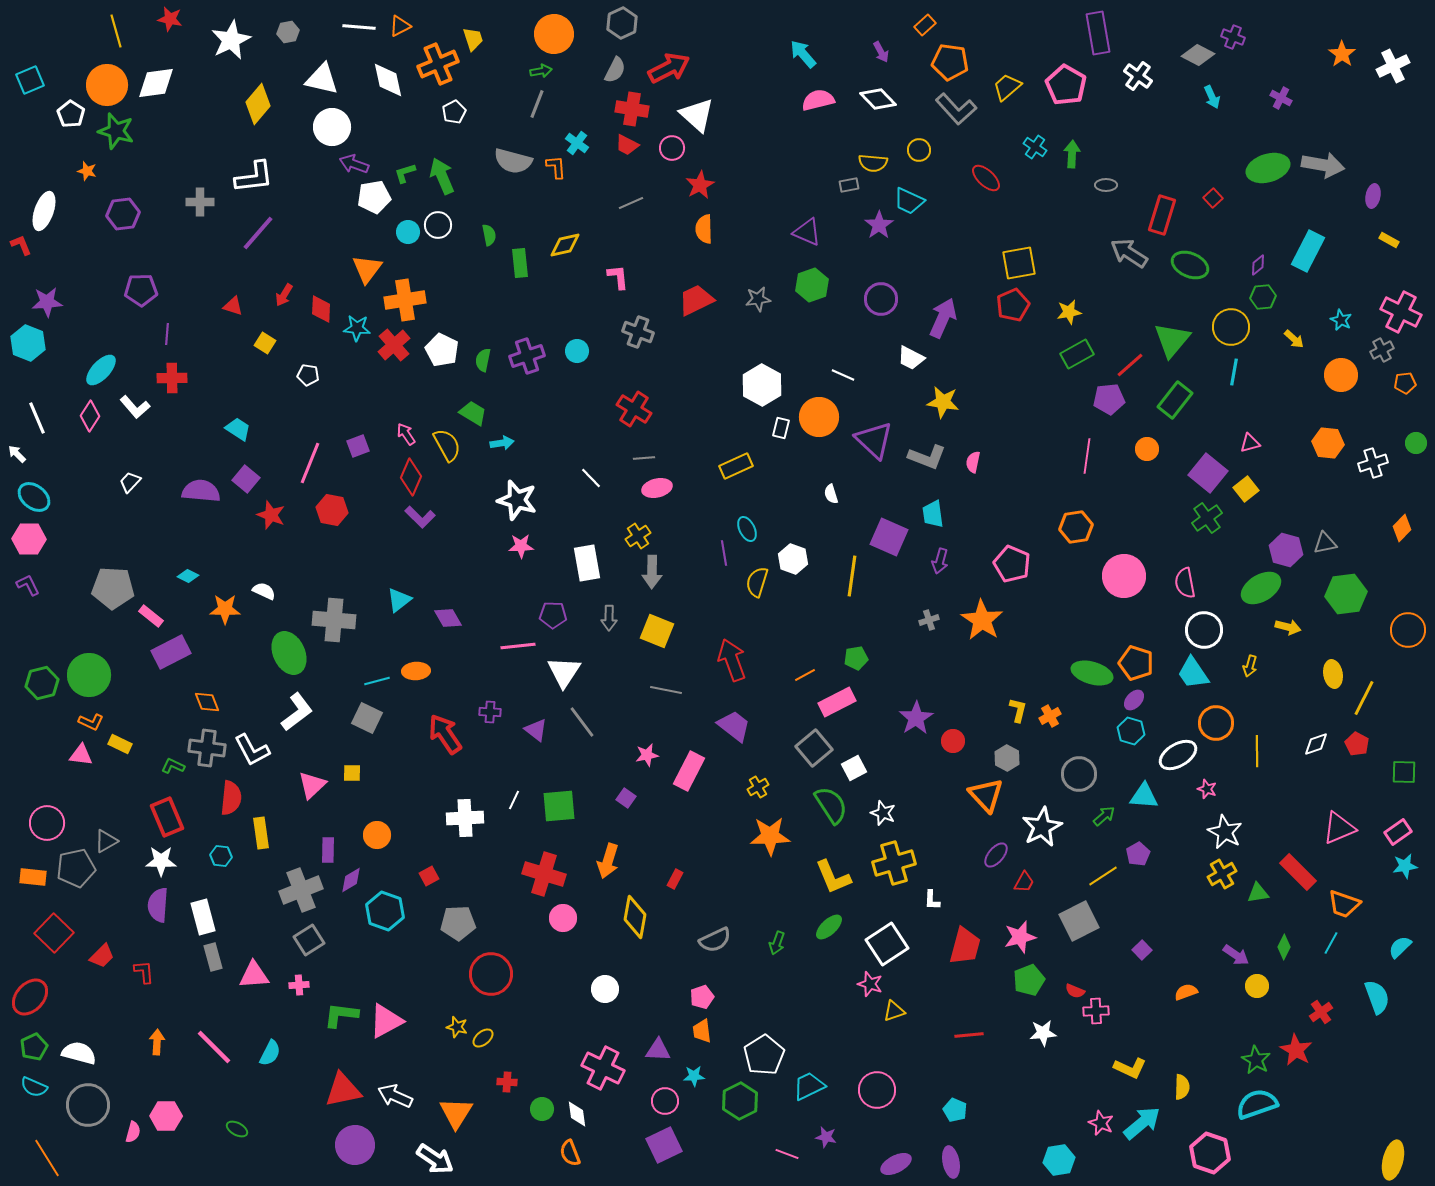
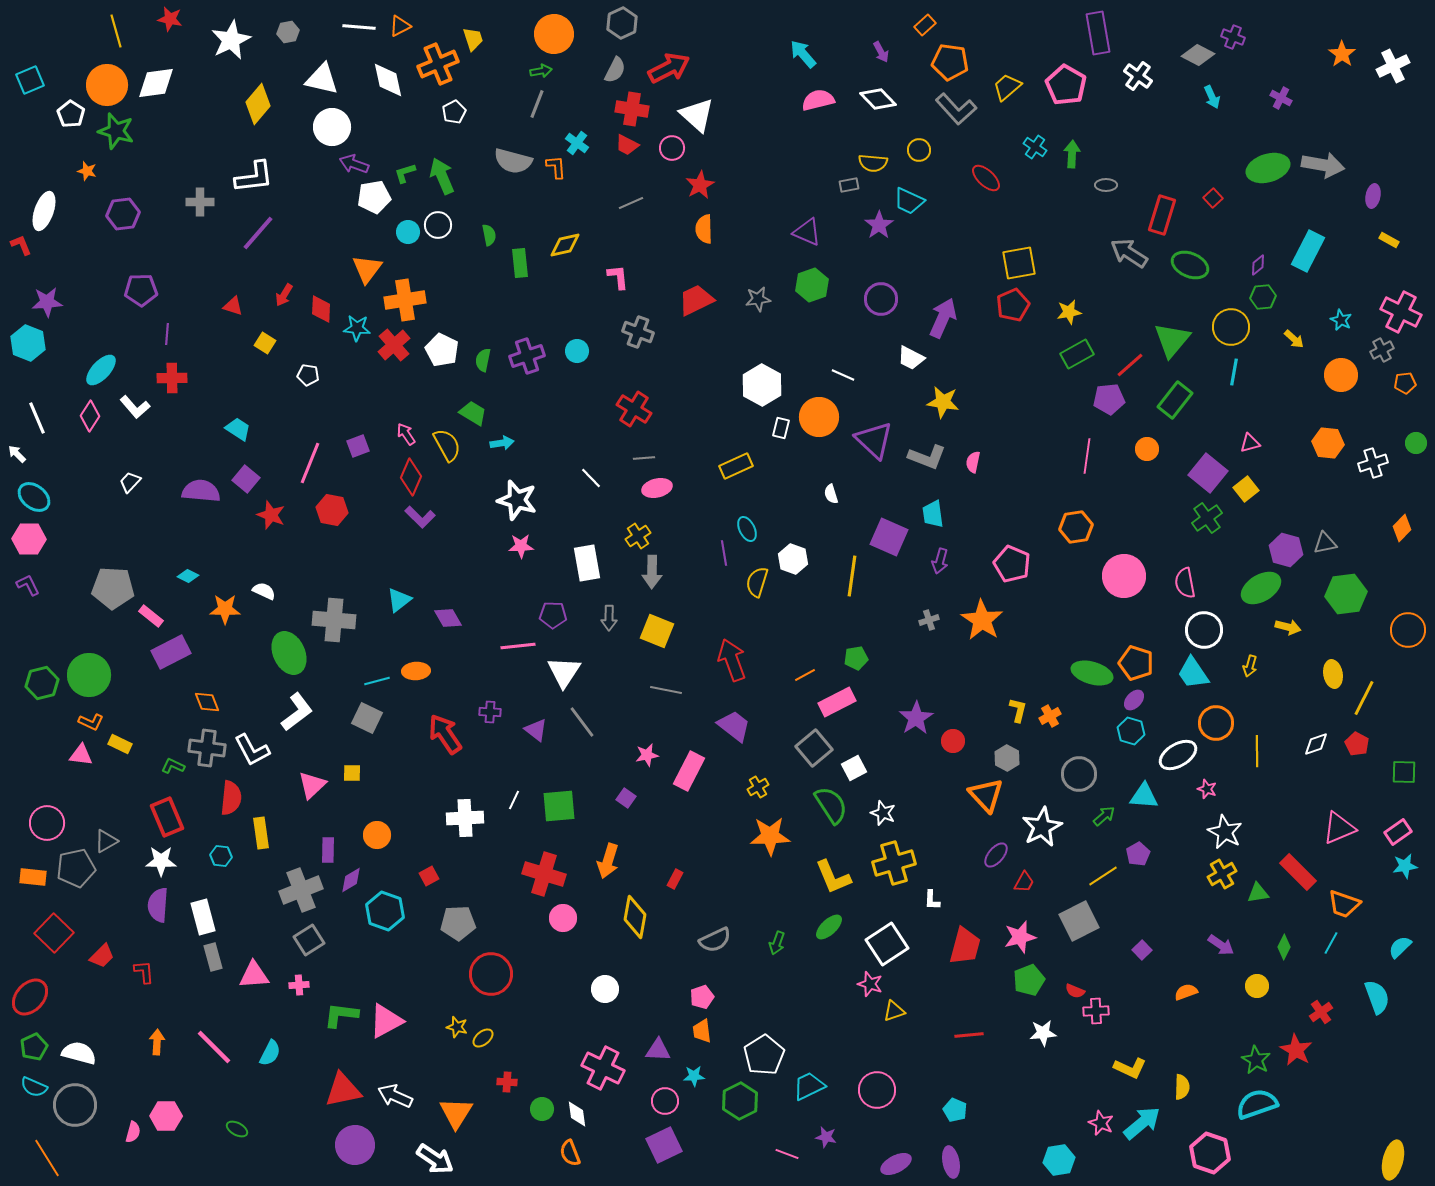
purple arrow at (1236, 955): moved 15 px left, 10 px up
gray circle at (88, 1105): moved 13 px left
